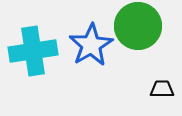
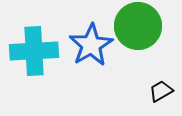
cyan cross: moved 1 px right; rotated 6 degrees clockwise
black trapezoid: moved 1 px left, 2 px down; rotated 30 degrees counterclockwise
